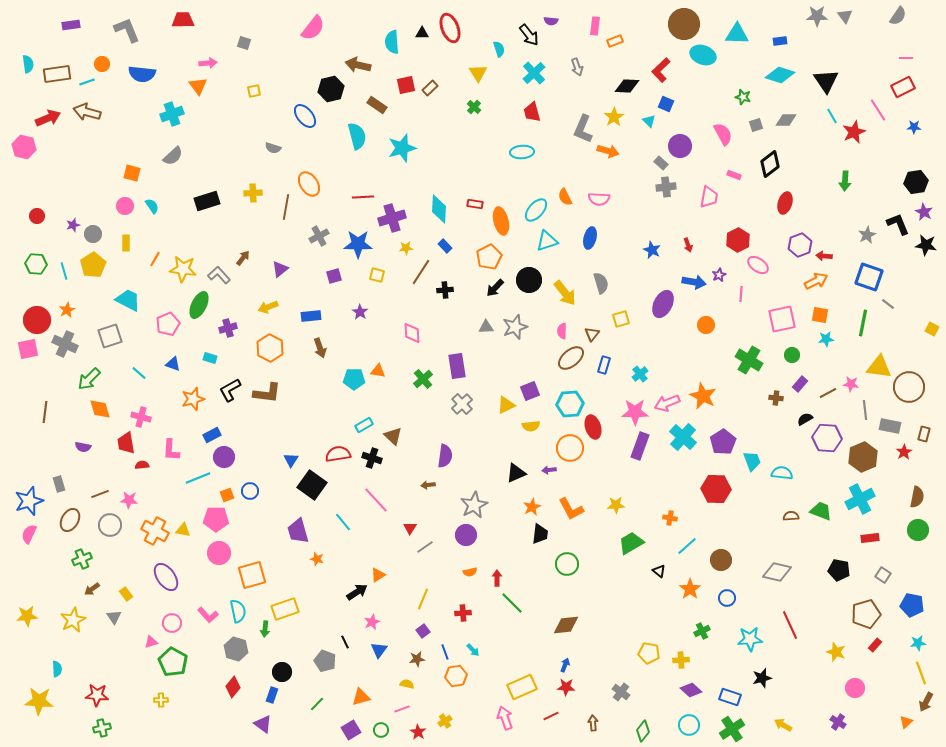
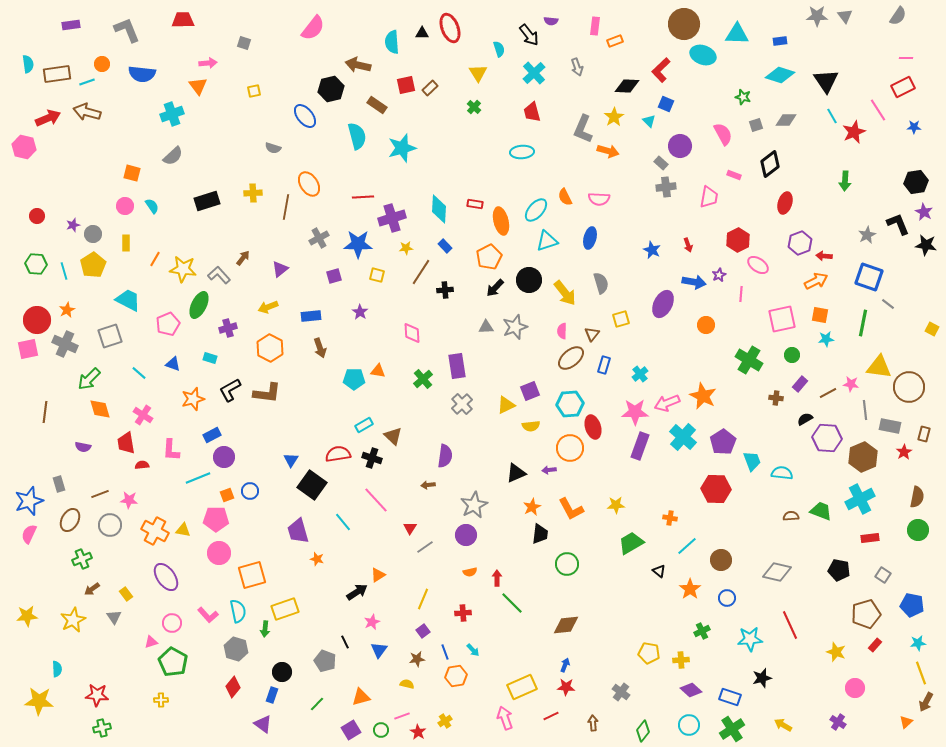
gray cross at (319, 236): moved 2 px down
purple hexagon at (800, 245): moved 2 px up
pink cross at (141, 417): moved 2 px right, 2 px up; rotated 18 degrees clockwise
pink line at (402, 709): moved 7 px down
